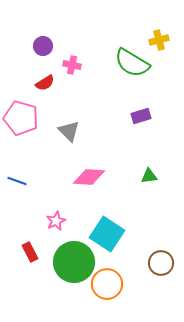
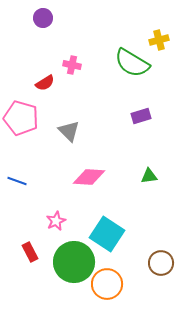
purple circle: moved 28 px up
